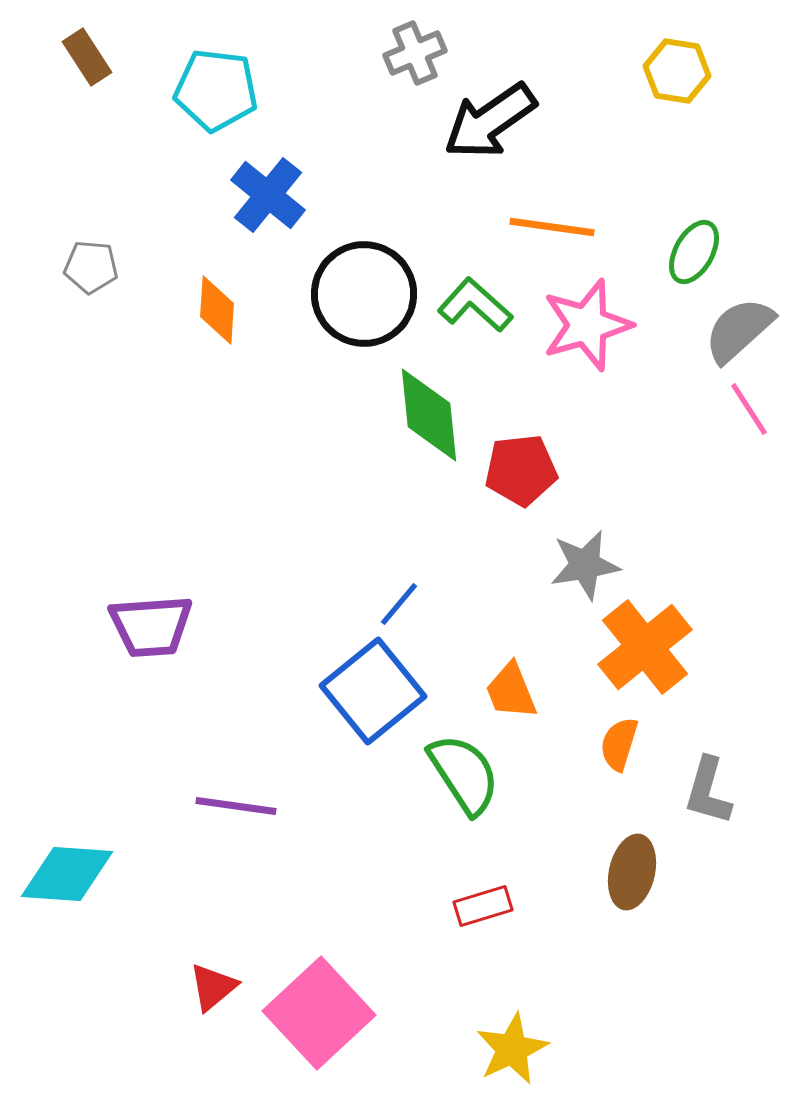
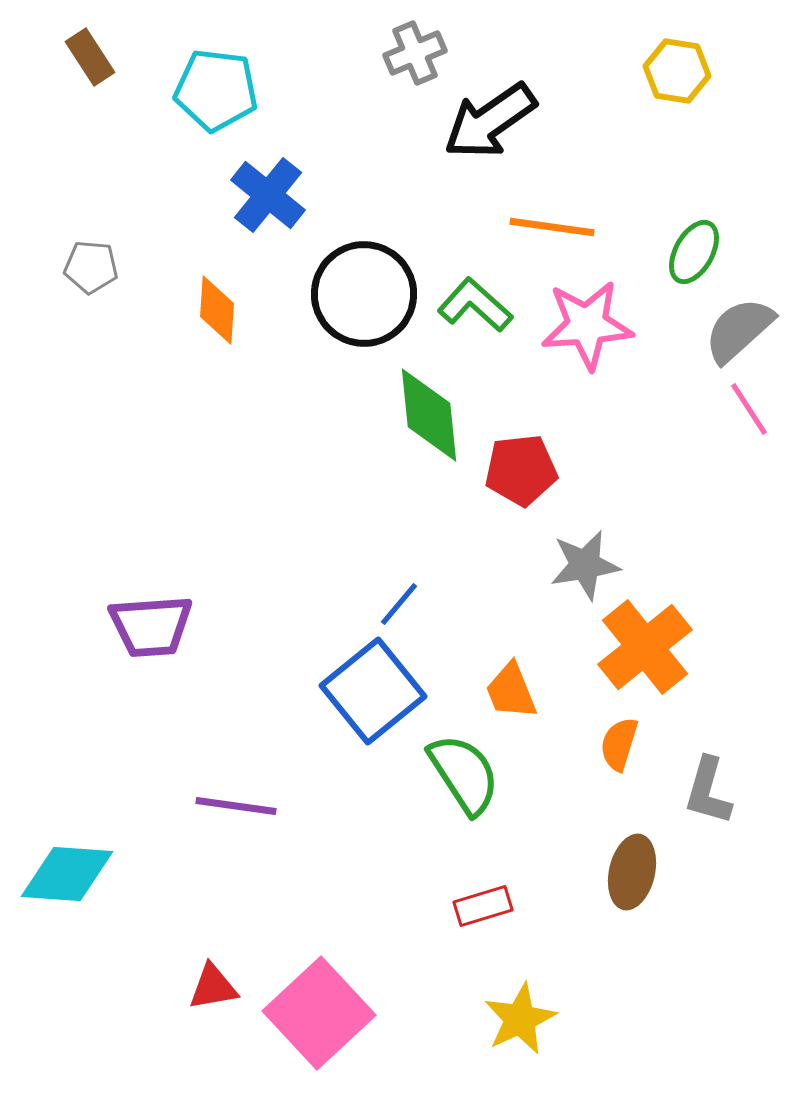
brown rectangle: moved 3 px right
pink star: rotated 12 degrees clockwise
red triangle: rotated 30 degrees clockwise
yellow star: moved 8 px right, 30 px up
